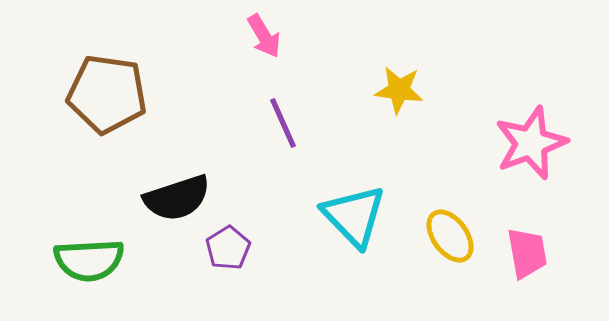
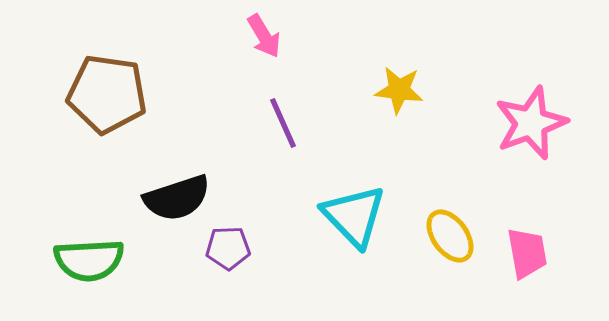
pink star: moved 20 px up
purple pentagon: rotated 30 degrees clockwise
